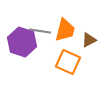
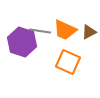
orange trapezoid: rotated 100 degrees clockwise
brown triangle: moved 8 px up
